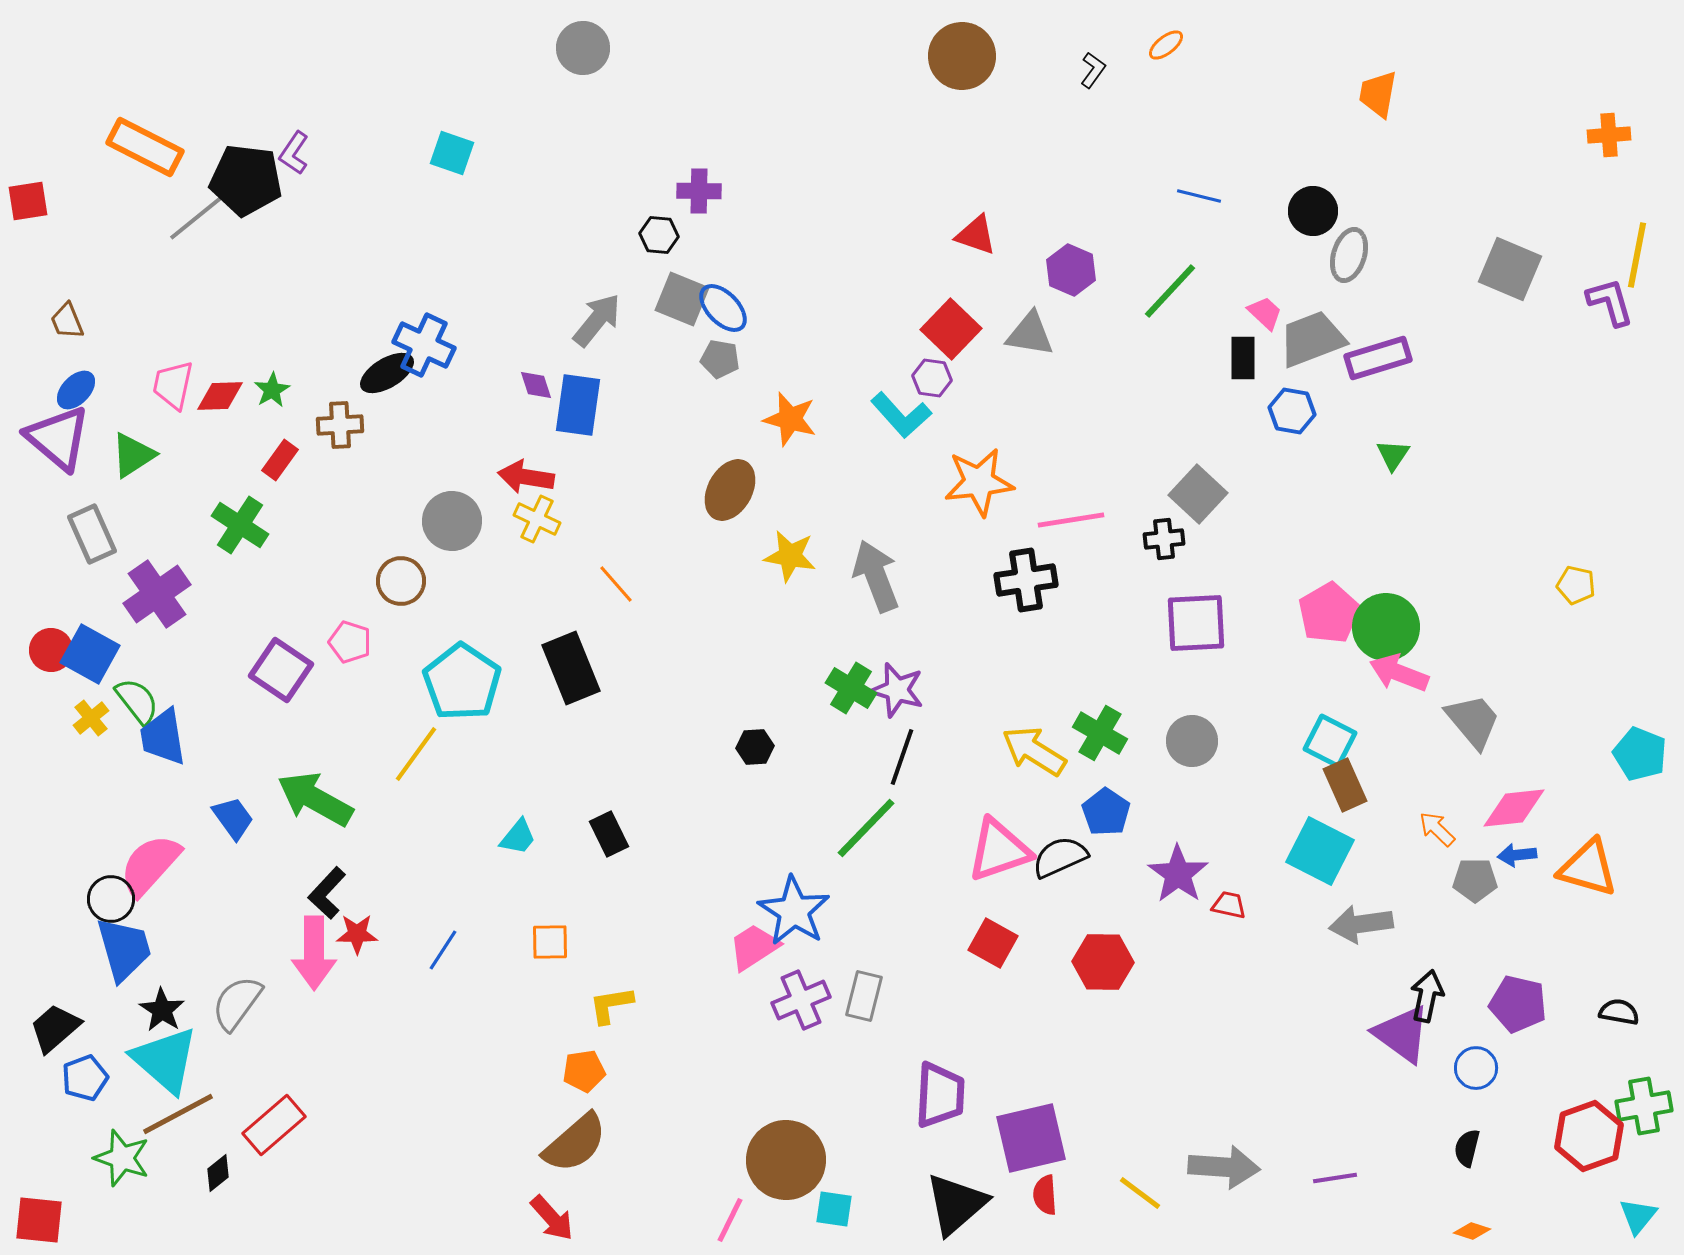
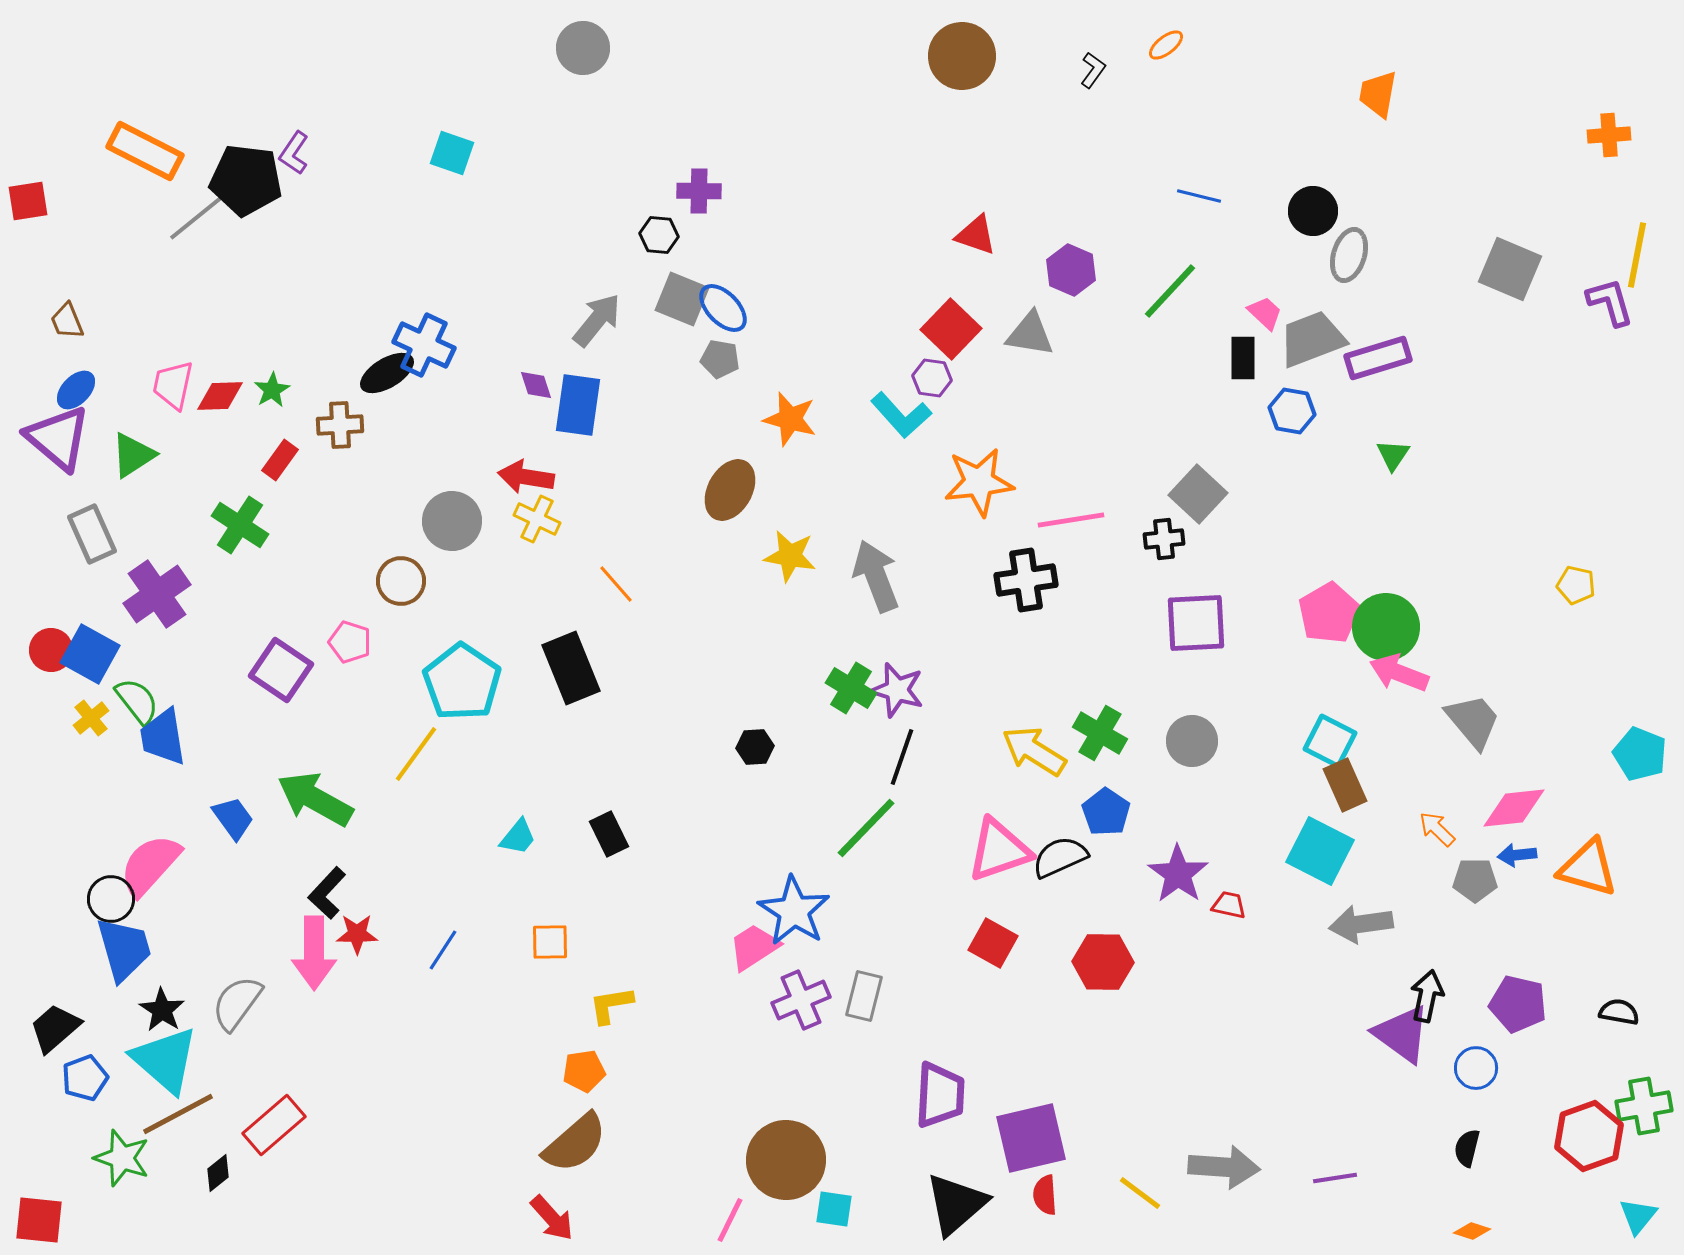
orange rectangle at (145, 147): moved 4 px down
